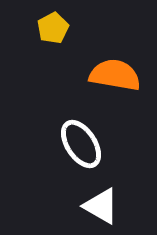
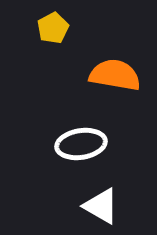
white ellipse: rotated 66 degrees counterclockwise
